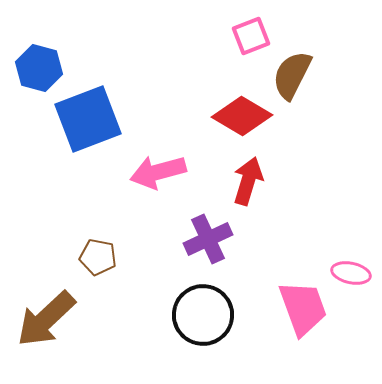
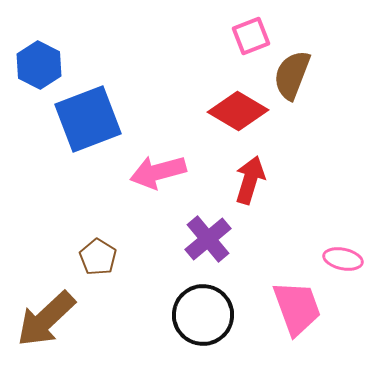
blue hexagon: moved 3 px up; rotated 12 degrees clockwise
brown semicircle: rotated 6 degrees counterclockwise
red diamond: moved 4 px left, 5 px up
red arrow: moved 2 px right, 1 px up
purple cross: rotated 15 degrees counterclockwise
brown pentagon: rotated 21 degrees clockwise
pink ellipse: moved 8 px left, 14 px up
pink trapezoid: moved 6 px left
